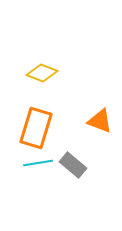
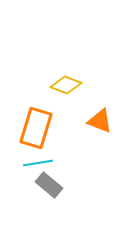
yellow diamond: moved 24 px right, 12 px down
gray rectangle: moved 24 px left, 20 px down
